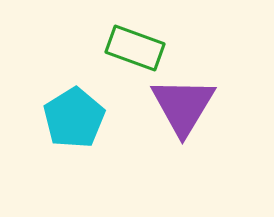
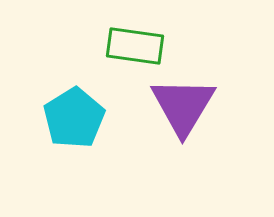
green rectangle: moved 2 px up; rotated 12 degrees counterclockwise
